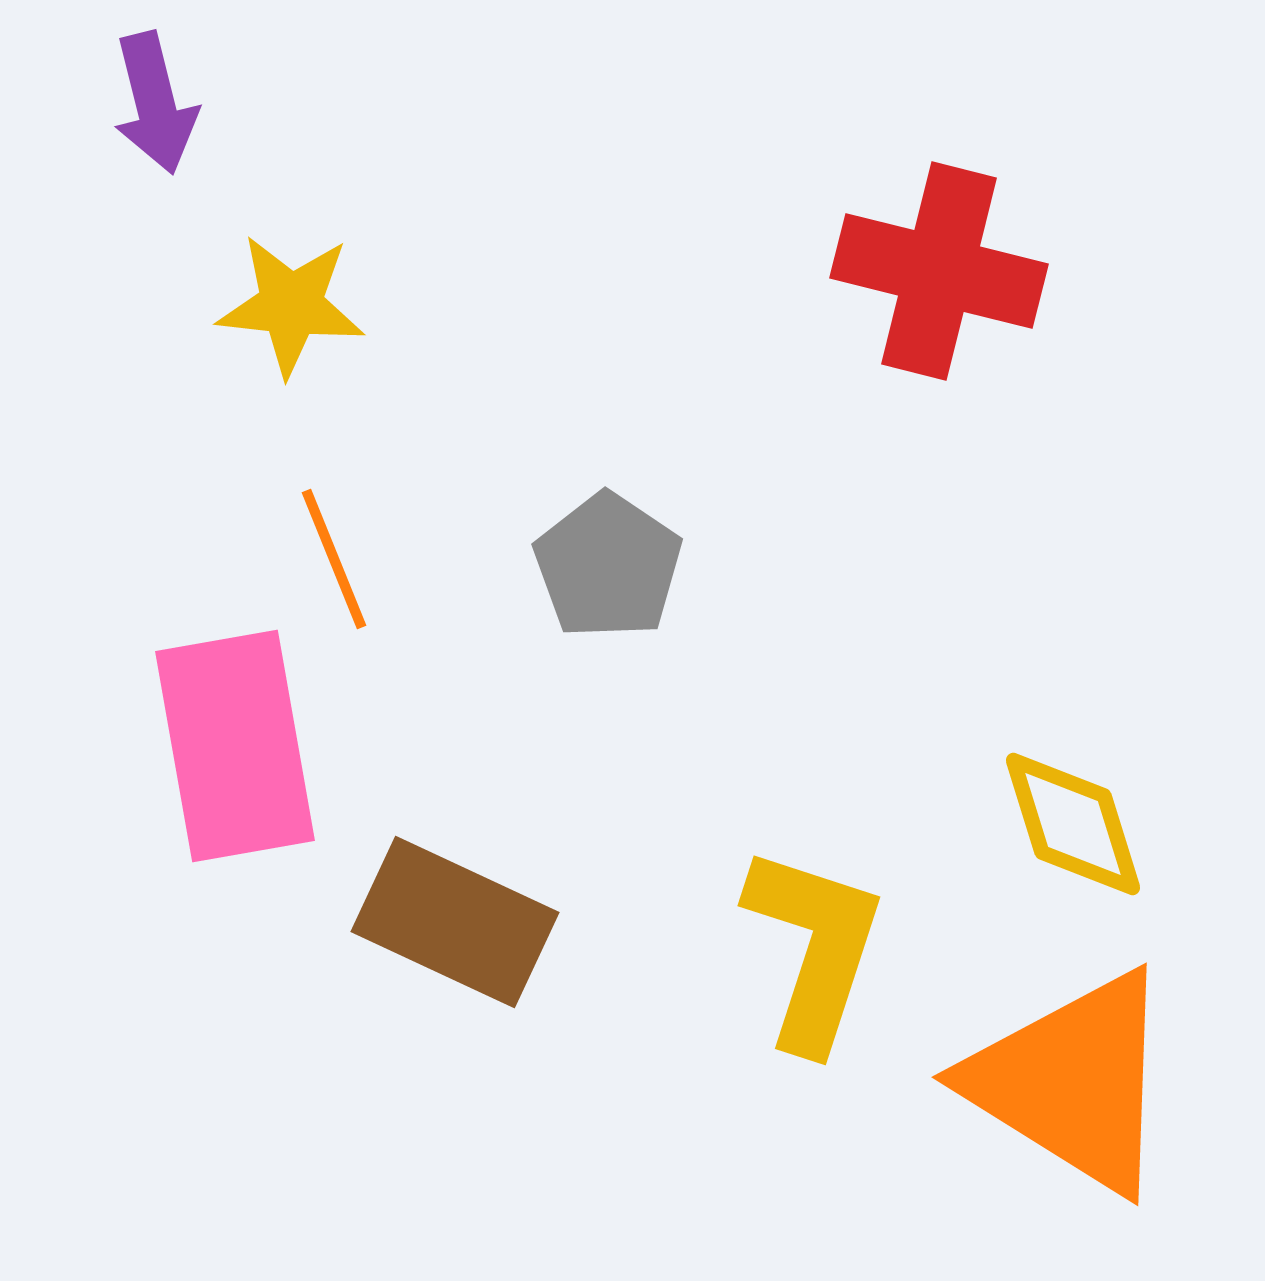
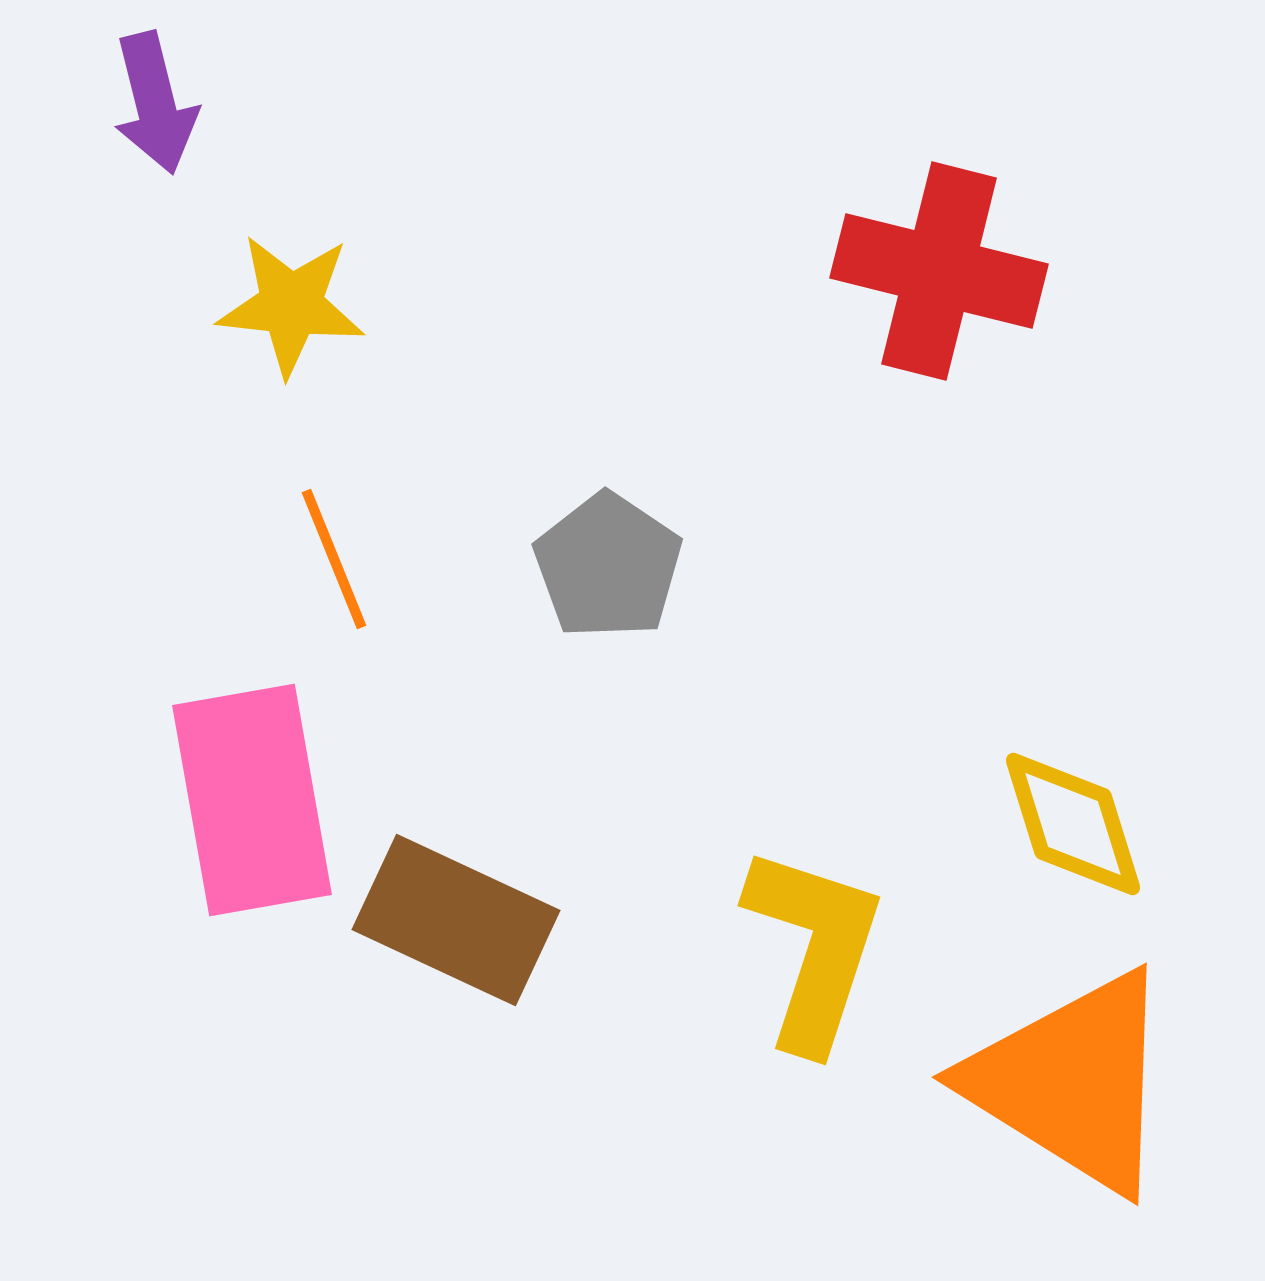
pink rectangle: moved 17 px right, 54 px down
brown rectangle: moved 1 px right, 2 px up
